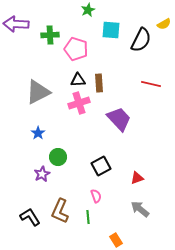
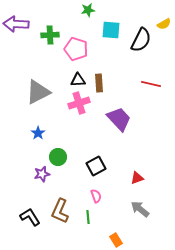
green star: rotated 16 degrees clockwise
black square: moved 5 px left
purple star: rotated 14 degrees clockwise
